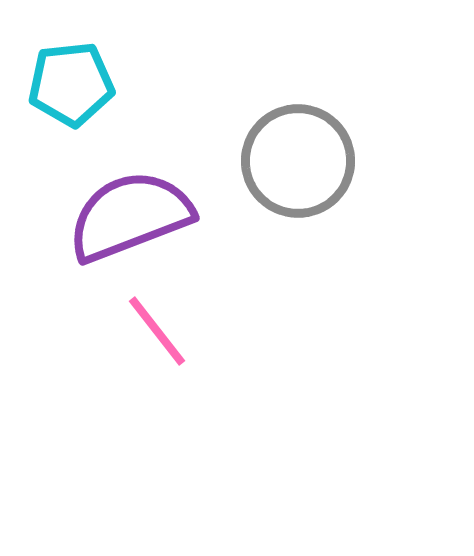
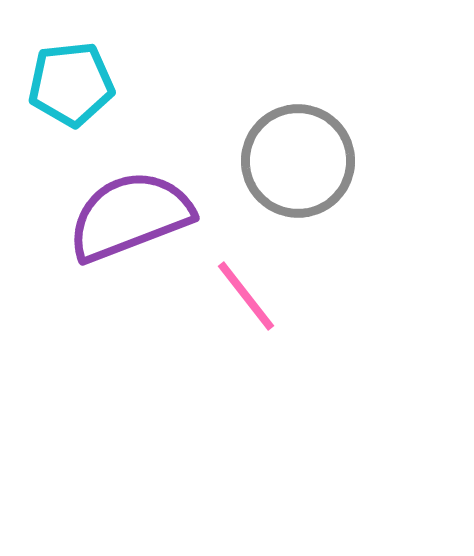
pink line: moved 89 px right, 35 px up
